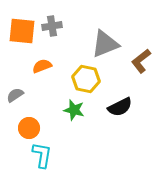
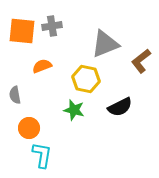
gray semicircle: rotated 66 degrees counterclockwise
